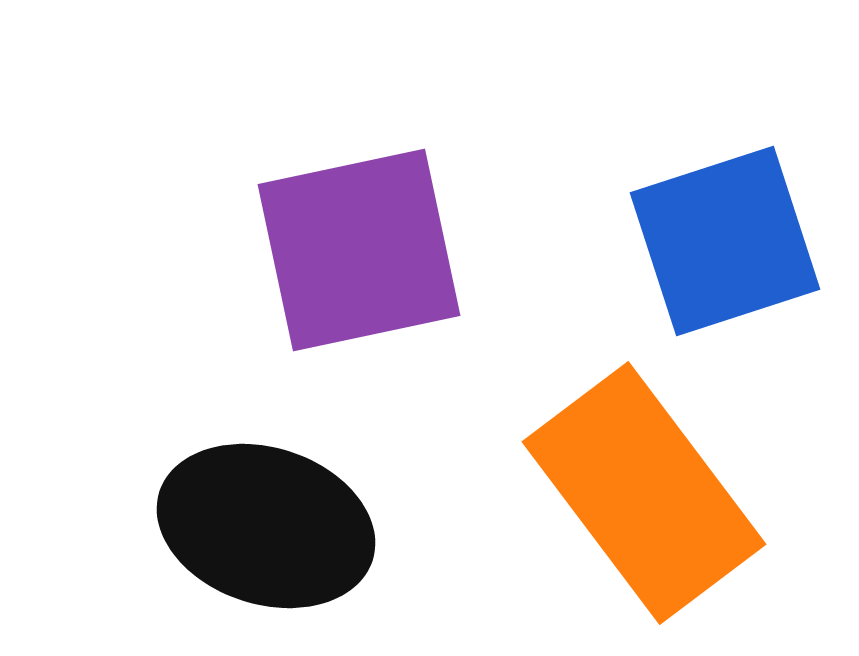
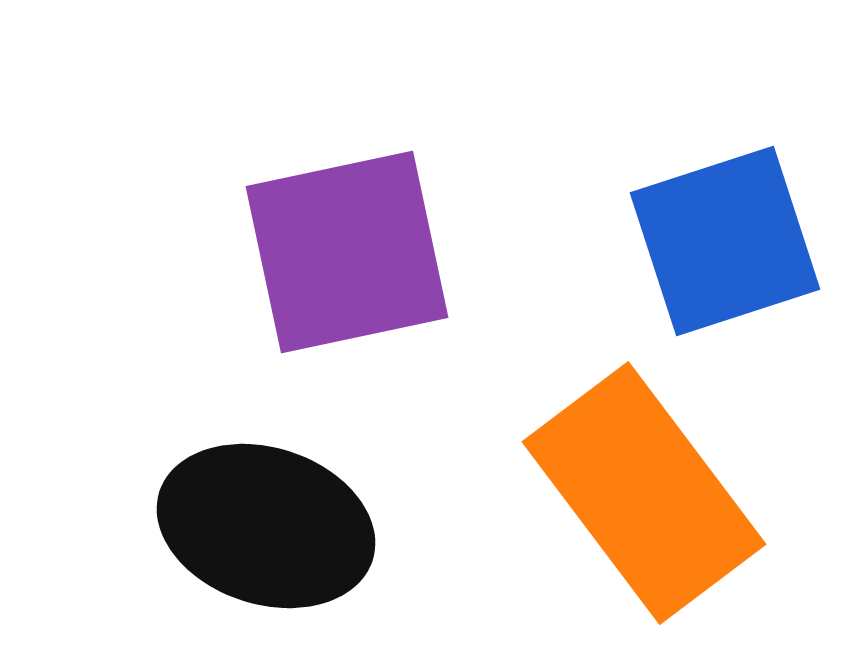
purple square: moved 12 px left, 2 px down
